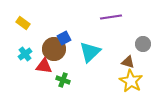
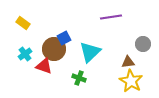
brown triangle: rotated 24 degrees counterclockwise
red triangle: rotated 12 degrees clockwise
green cross: moved 16 px right, 2 px up
